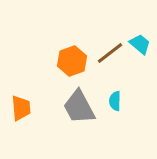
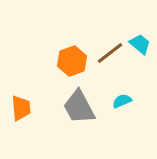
cyan semicircle: moved 7 px right; rotated 66 degrees clockwise
